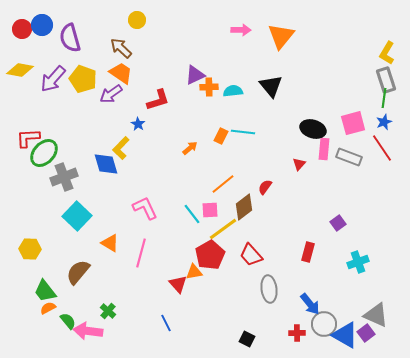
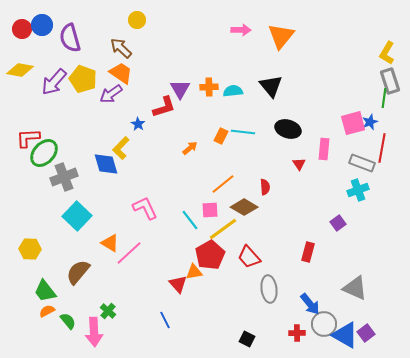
purple triangle at (195, 75): moved 15 px left, 14 px down; rotated 35 degrees counterclockwise
purple arrow at (53, 79): moved 1 px right, 3 px down
gray rectangle at (386, 80): moved 4 px right, 1 px down
red L-shape at (158, 100): moved 6 px right, 7 px down
blue star at (384, 122): moved 14 px left
black ellipse at (313, 129): moved 25 px left
red line at (382, 148): rotated 44 degrees clockwise
gray rectangle at (349, 157): moved 13 px right, 6 px down
red triangle at (299, 164): rotated 16 degrees counterclockwise
red semicircle at (265, 187): rotated 140 degrees clockwise
brown diamond at (244, 207): rotated 68 degrees clockwise
cyan line at (192, 214): moved 2 px left, 6 px down
pink line at (141, 253): moved 12 px left; rotated 32 degrees clockwise
red trapezoid at (251, 255): moved 2 px left, 2 px down
cyan cross at (358, 262): moved 72 px up
orange semicircle at (48, 308): moved 1 px left, 3 px down
gray triangle at (376, 315): moved 21 px left, 27 px up
blue line at (166, 323): moved 1 px left, 3 px up
pink arrow at (88, 331): moved 6 px right, 1 px down; rotated 100 degrees counterclockwise
